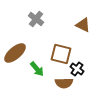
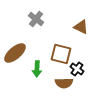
brown triangle: moved 2 px left, 2 px down
green arrow: rotated 42 degrees clockwise
